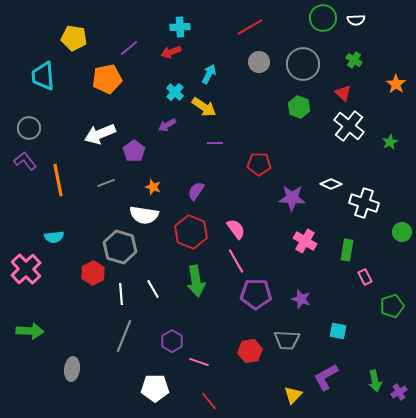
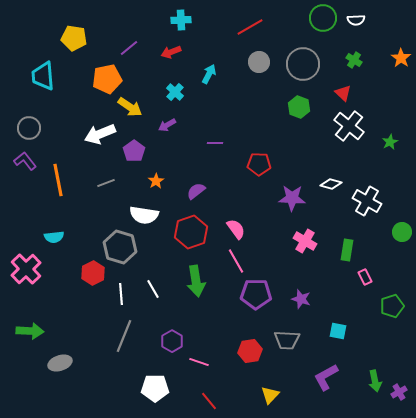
cyan cross at (180, 27): moved 1 px right, 7 px up
orange star at (396, 84): moved 5 px right, 26 px up
yellow arrow at (204, 107): moved 74 px left
white diamond at (331, 184): rotated 10 degrees counterclockwise
orange star at (153, 187): moved 3 px right, 6 px up; rotated 21 degrees clockwise
purple semicircle at (196, 191): rotated 18 degrees clockwise
white cross at (364, 203): moved 3 px right, 2 px up; rotated 12 degrees clockwise
red hexagon at (191, 232): rotated 20 degrees clockwise
gray ellipse at (72, 369): moved 12 px left, 6 px up; rotated 65 degrees clockwise
yellow triangle at (293, 395): moved 23 px left
